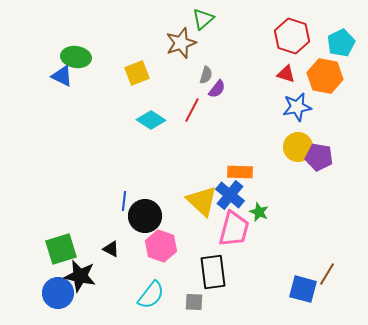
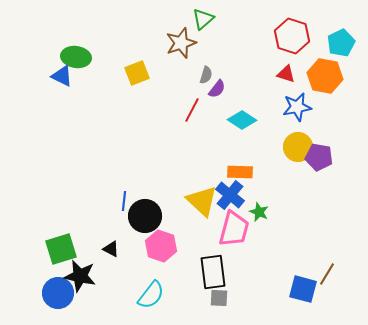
cyan diamond: moved 91 px right
gray square: moved 25 px right, 4 px up
